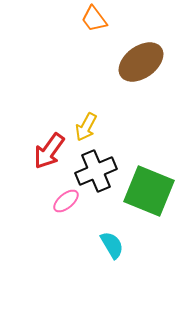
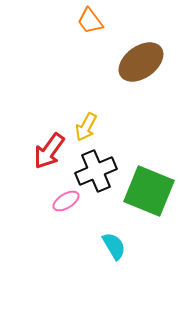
orange trapezoid: moved 4 px left, 2 px down
pink ellipse: rotated 8 degrees clockwise
cyan semicircle: moved 2 px right, 1 px down
